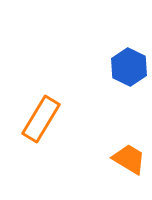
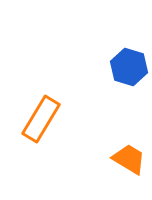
blue hexagon: rotated 9 degrees counterclockwise
